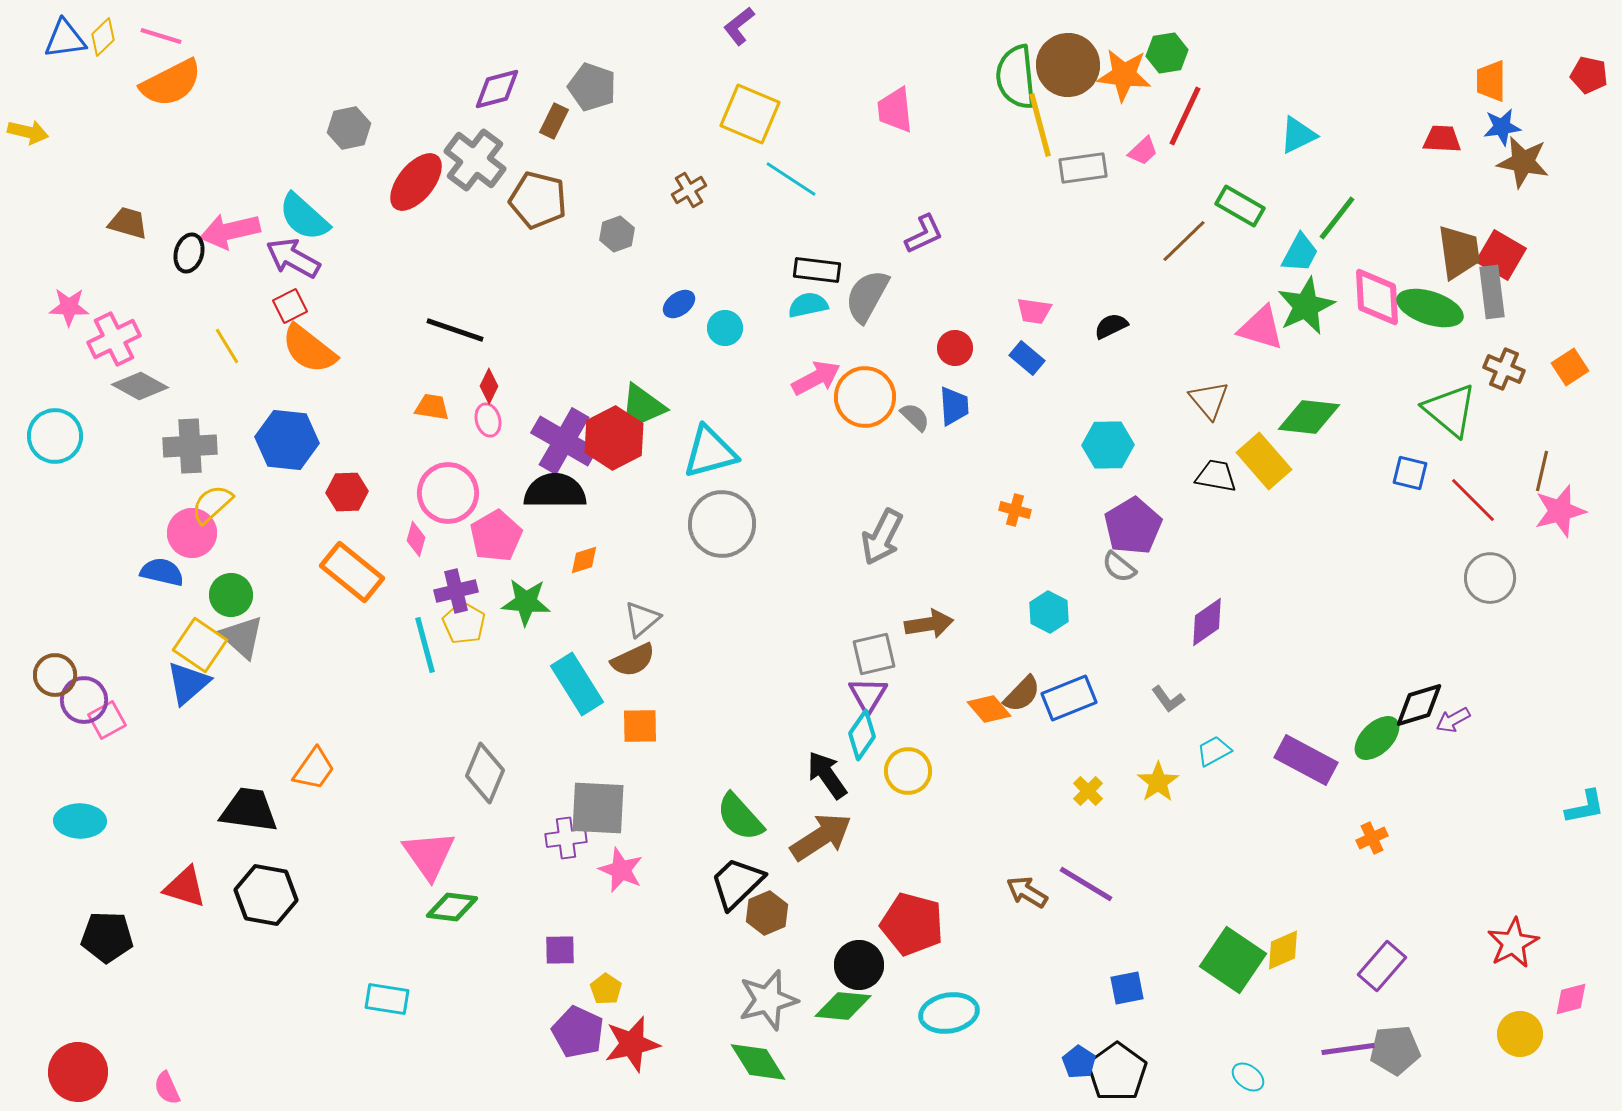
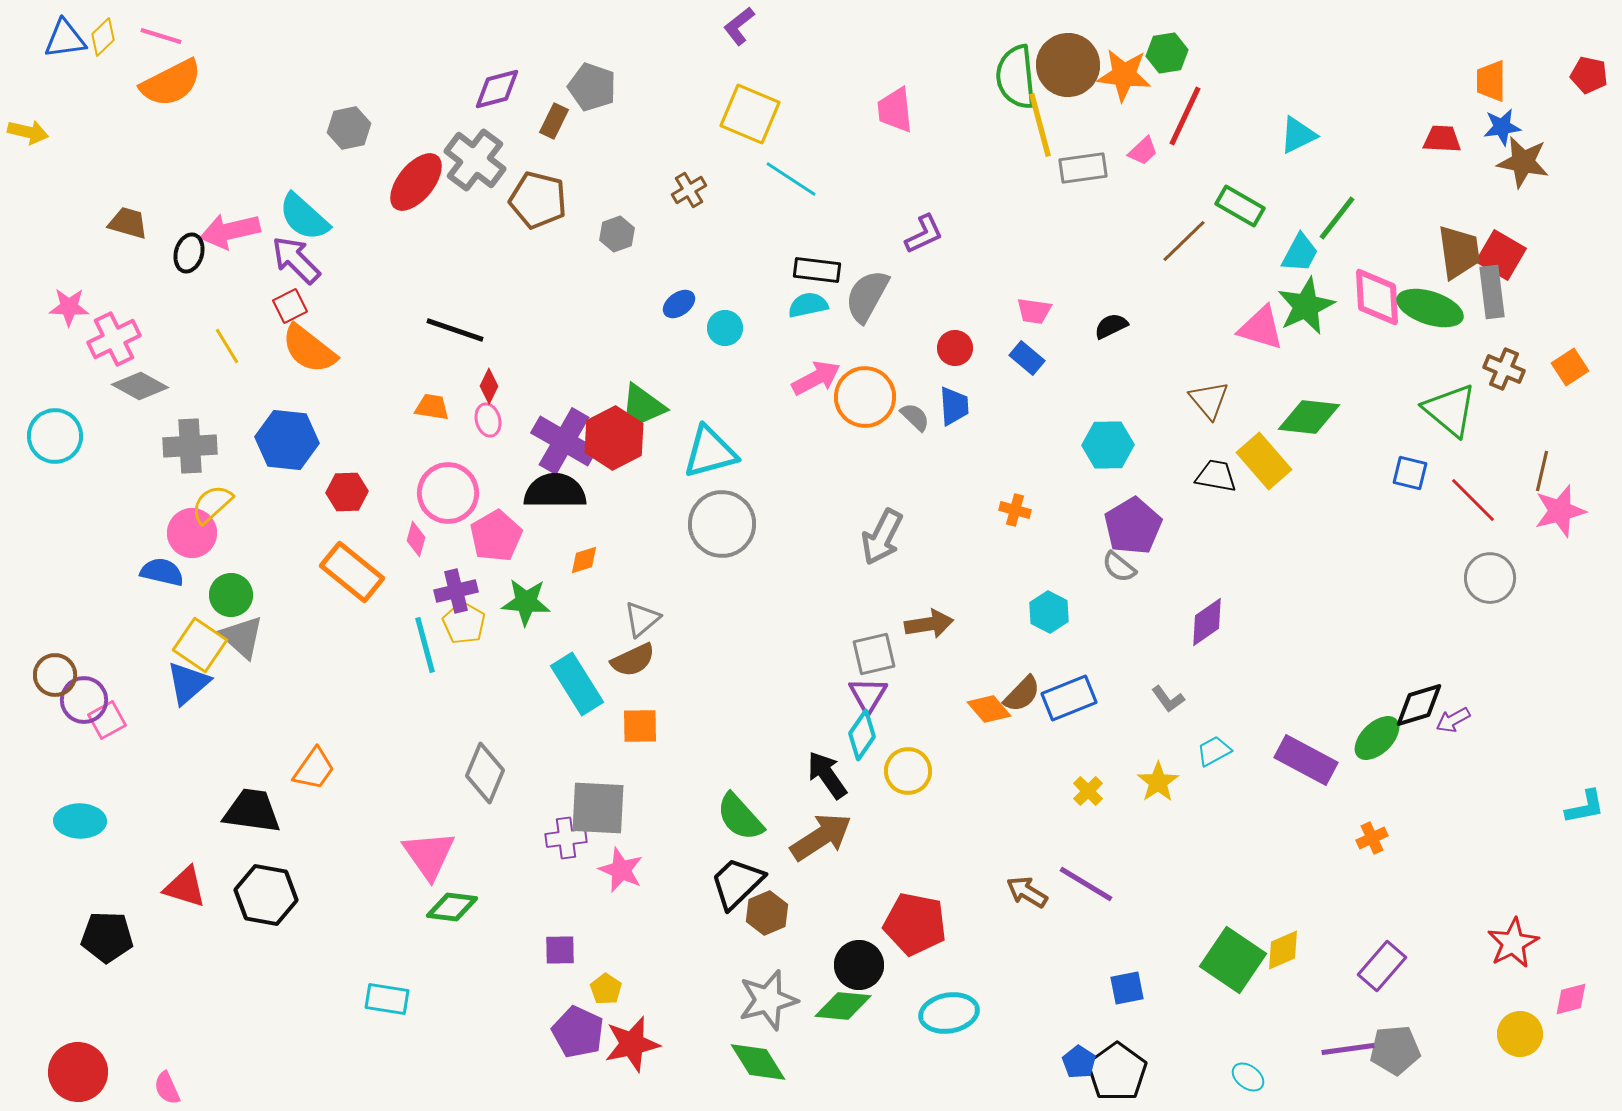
purple arrow at (293, 258): moved 3 px right, 2 px down; rotated 16 degrees clockwise
black trapezoid at (249, 810): moved 3 px right, 1 px down
red pentagon at (912, 924): moved 3 px right; rotated 4 degrees counterclockwise
